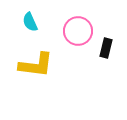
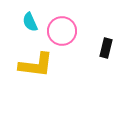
pink circle: moved 16 px left
